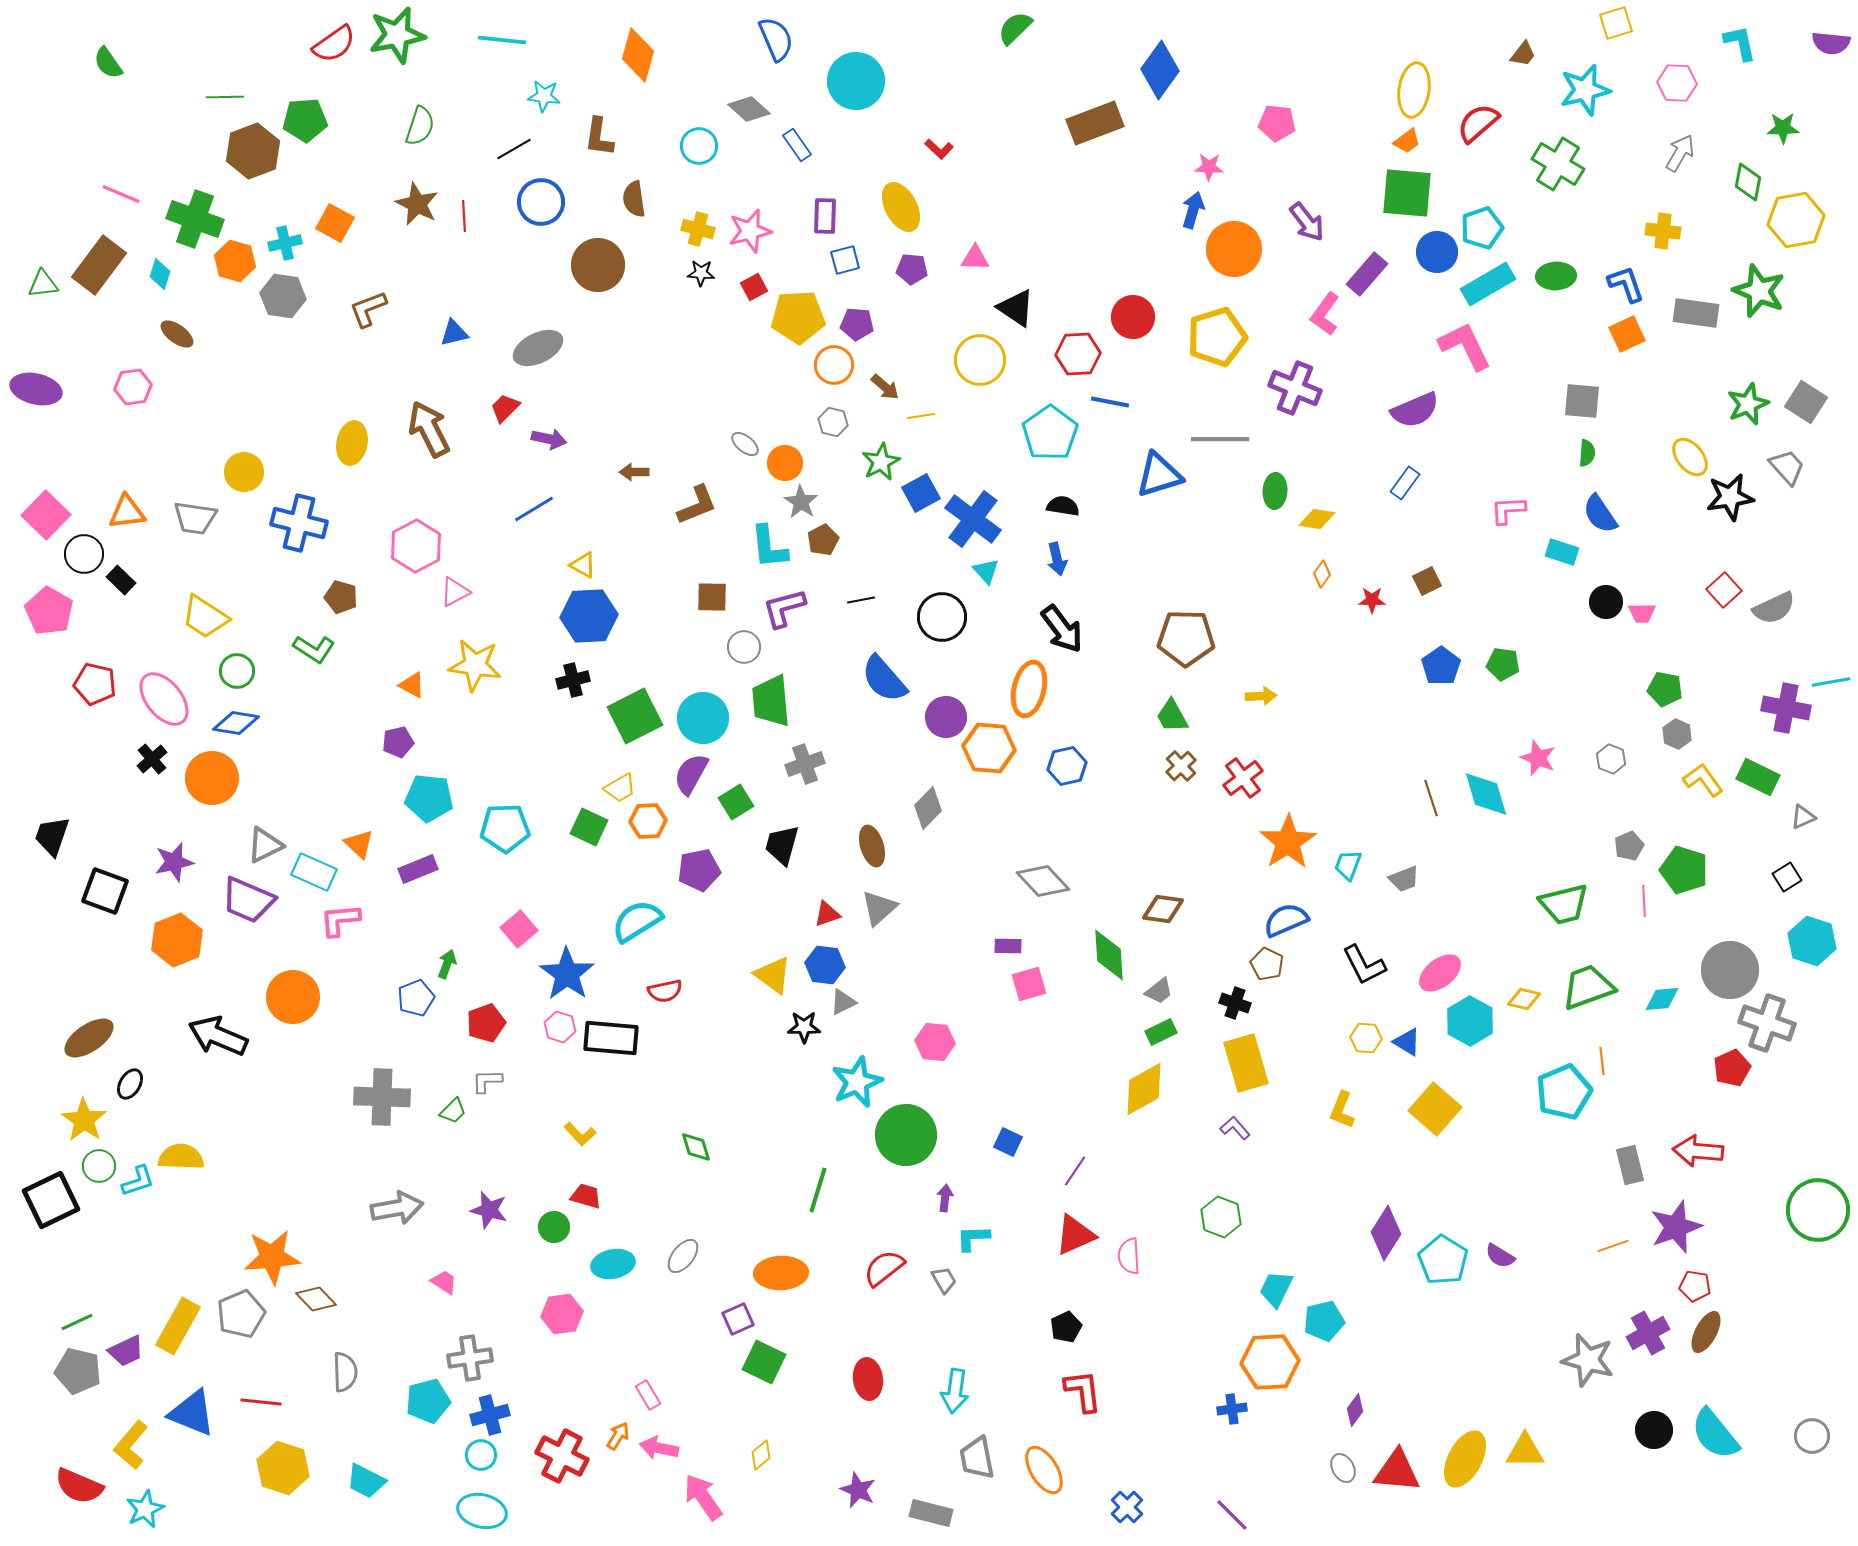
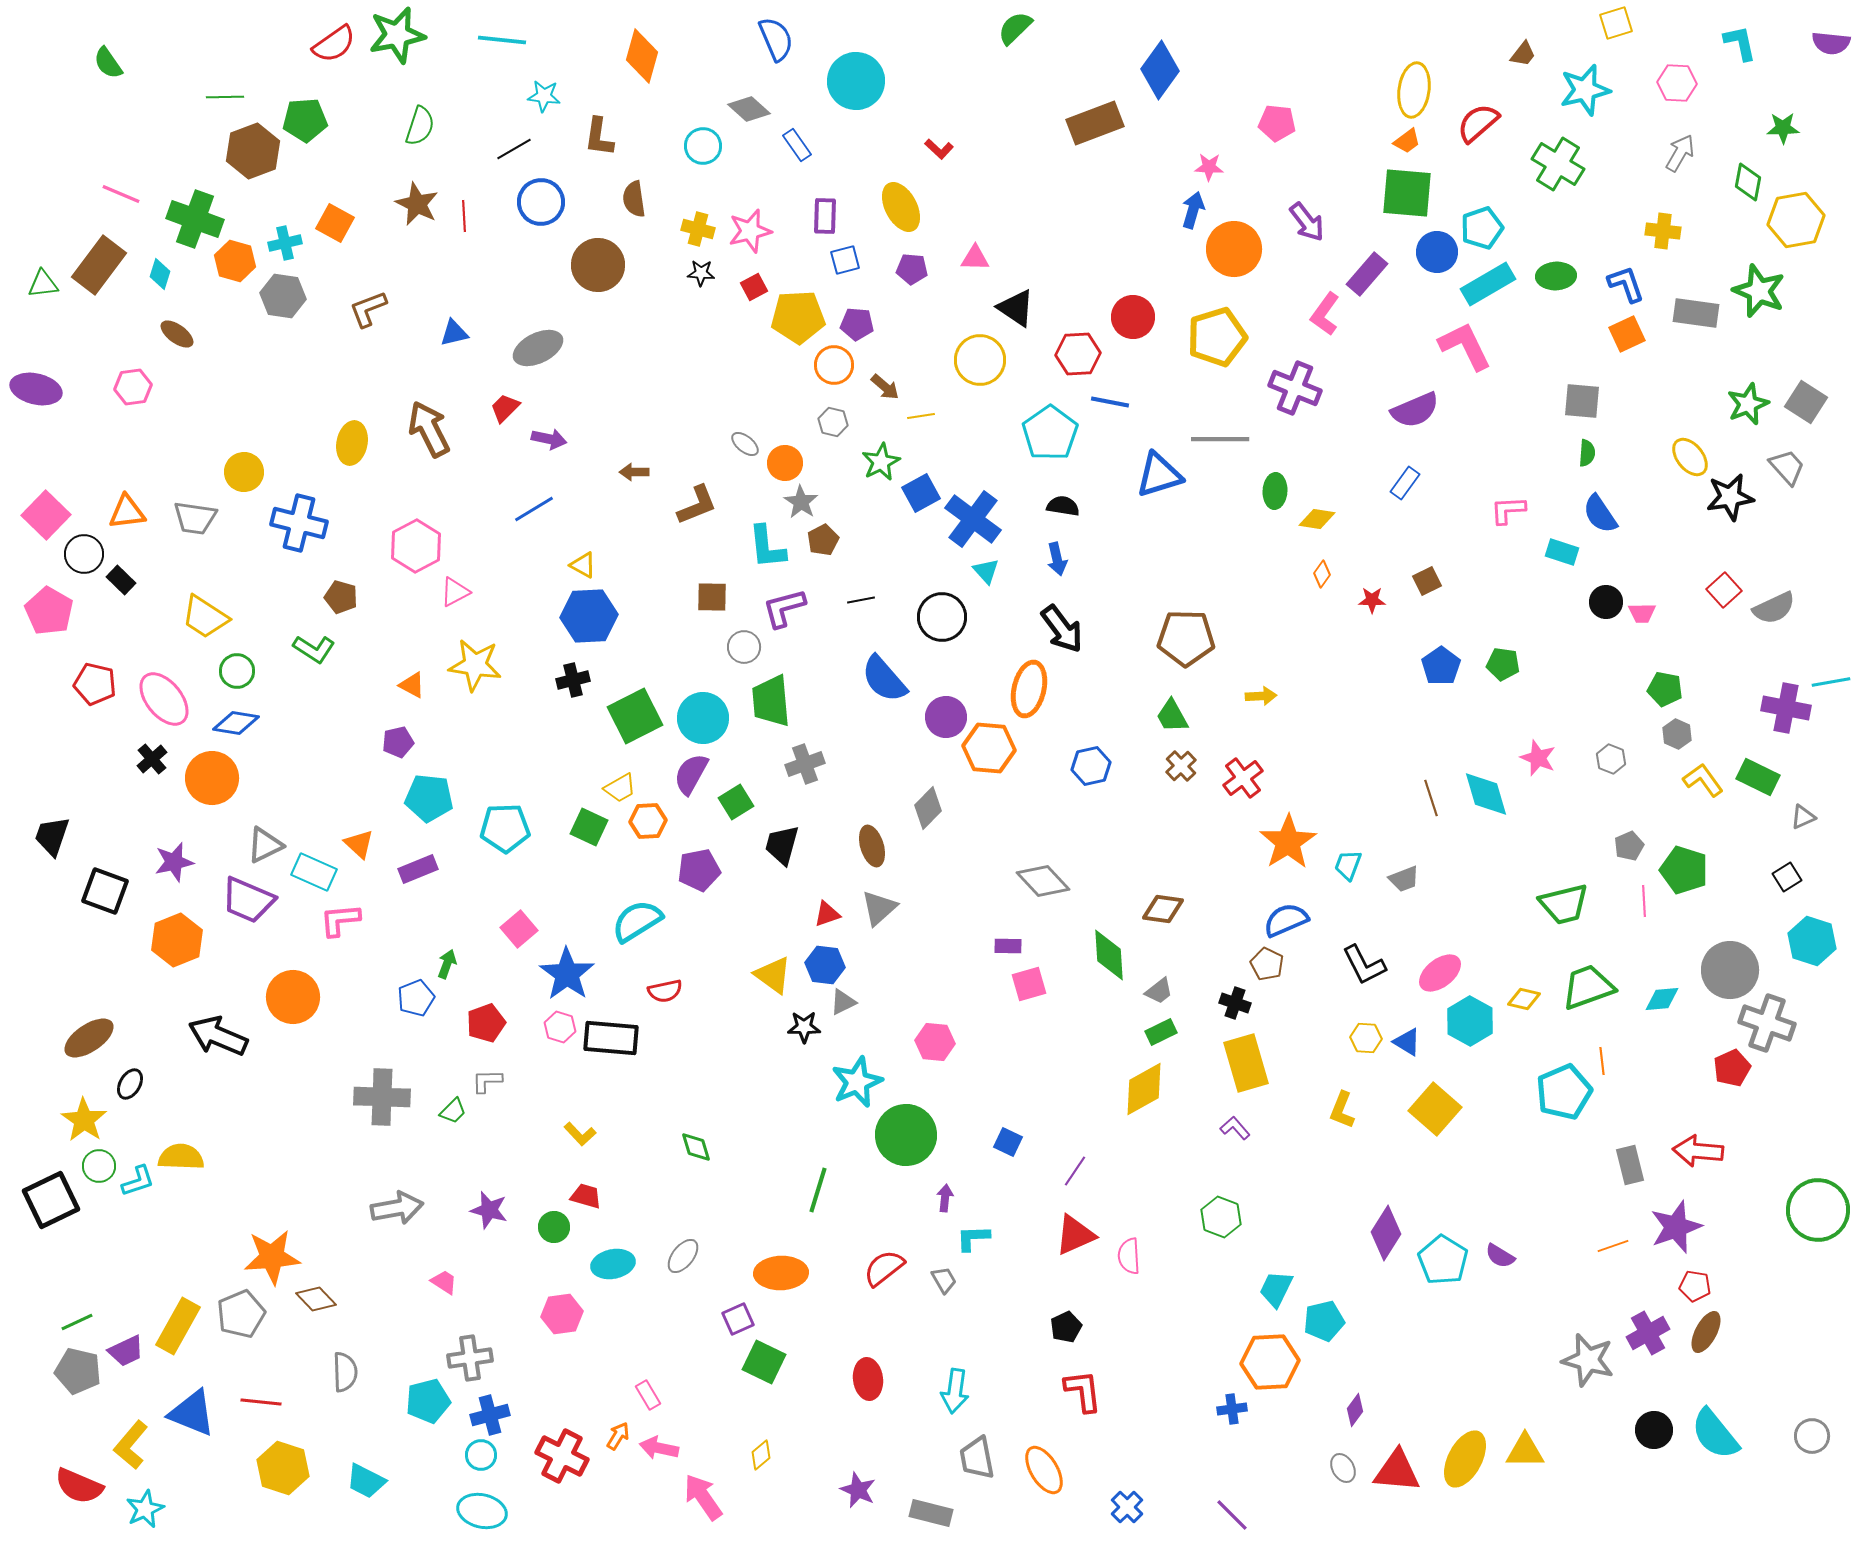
orange diamond at (638, 55): moved 4 px right, 1 px down
cyan circle at (699, 146): moved 4 px right
cyan L-shape at (769, 547): moved 2 px left
blue hexagon at (1067, 766): moved 24 px right
